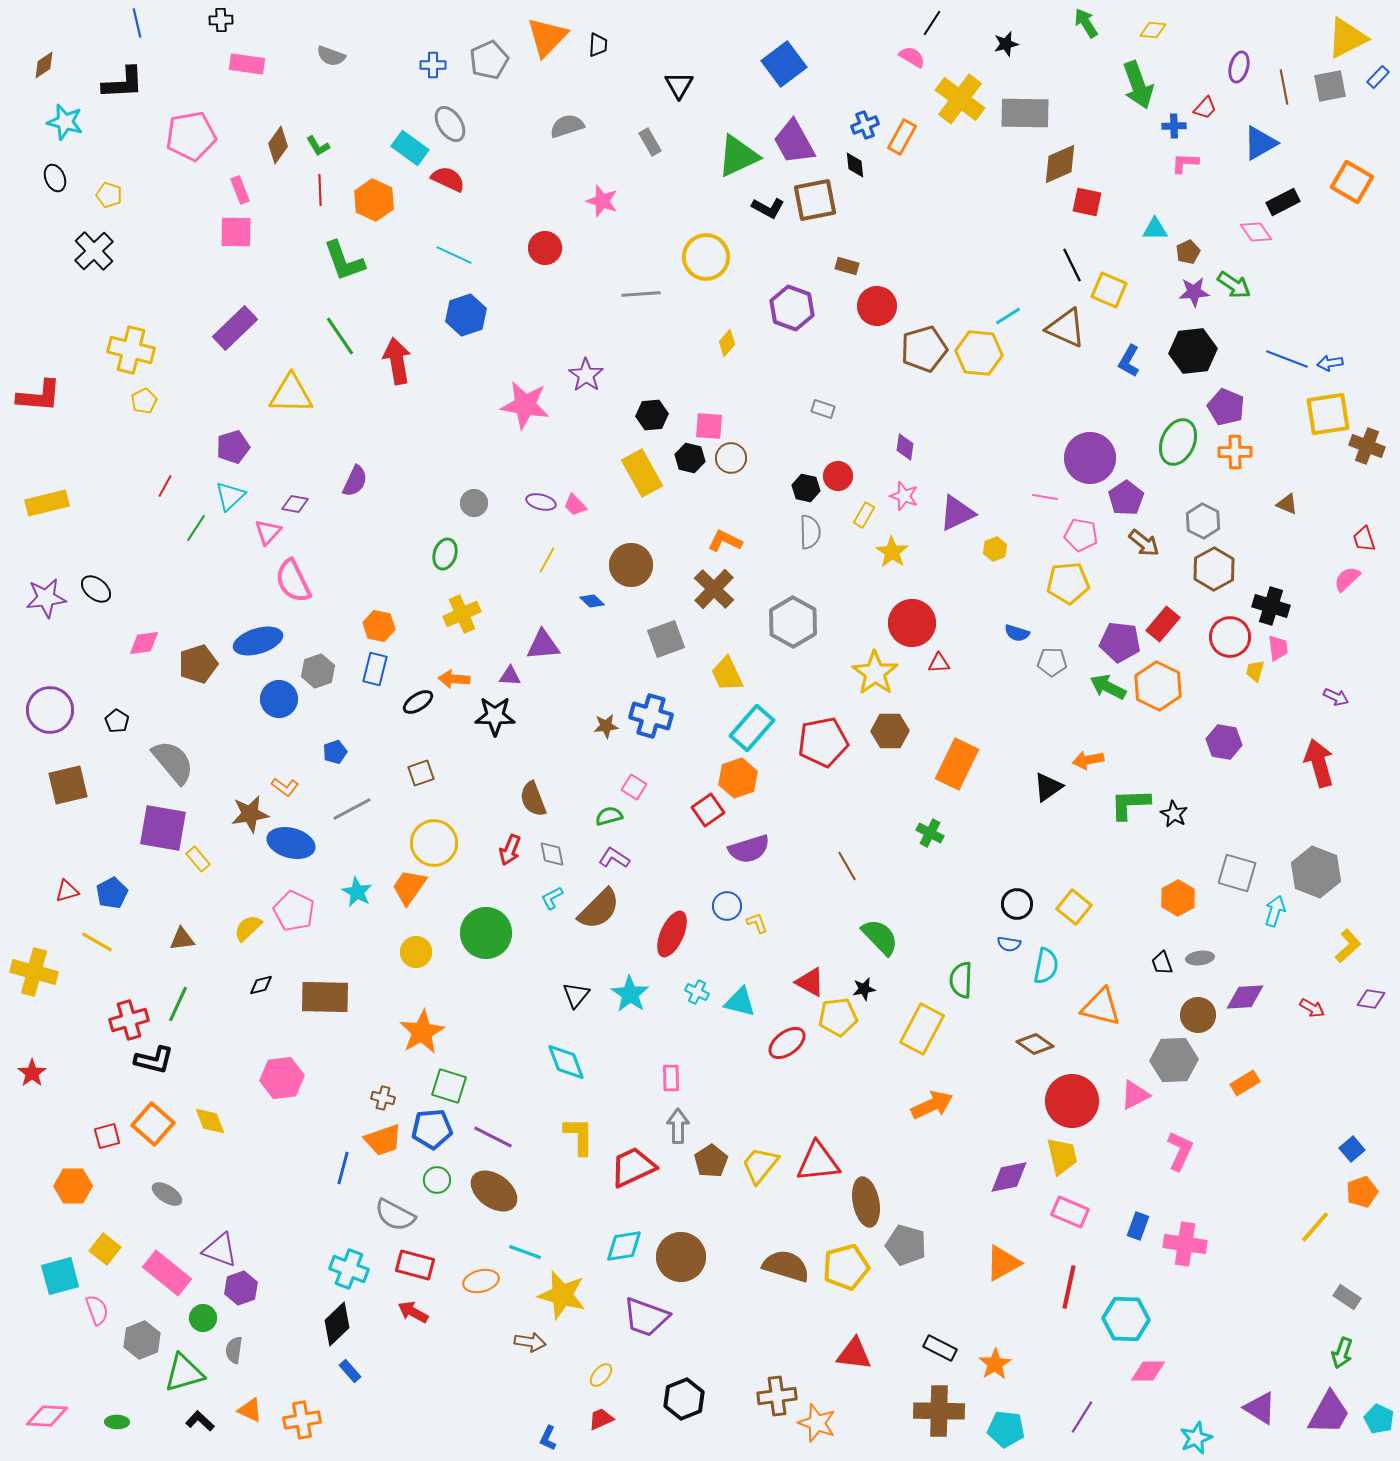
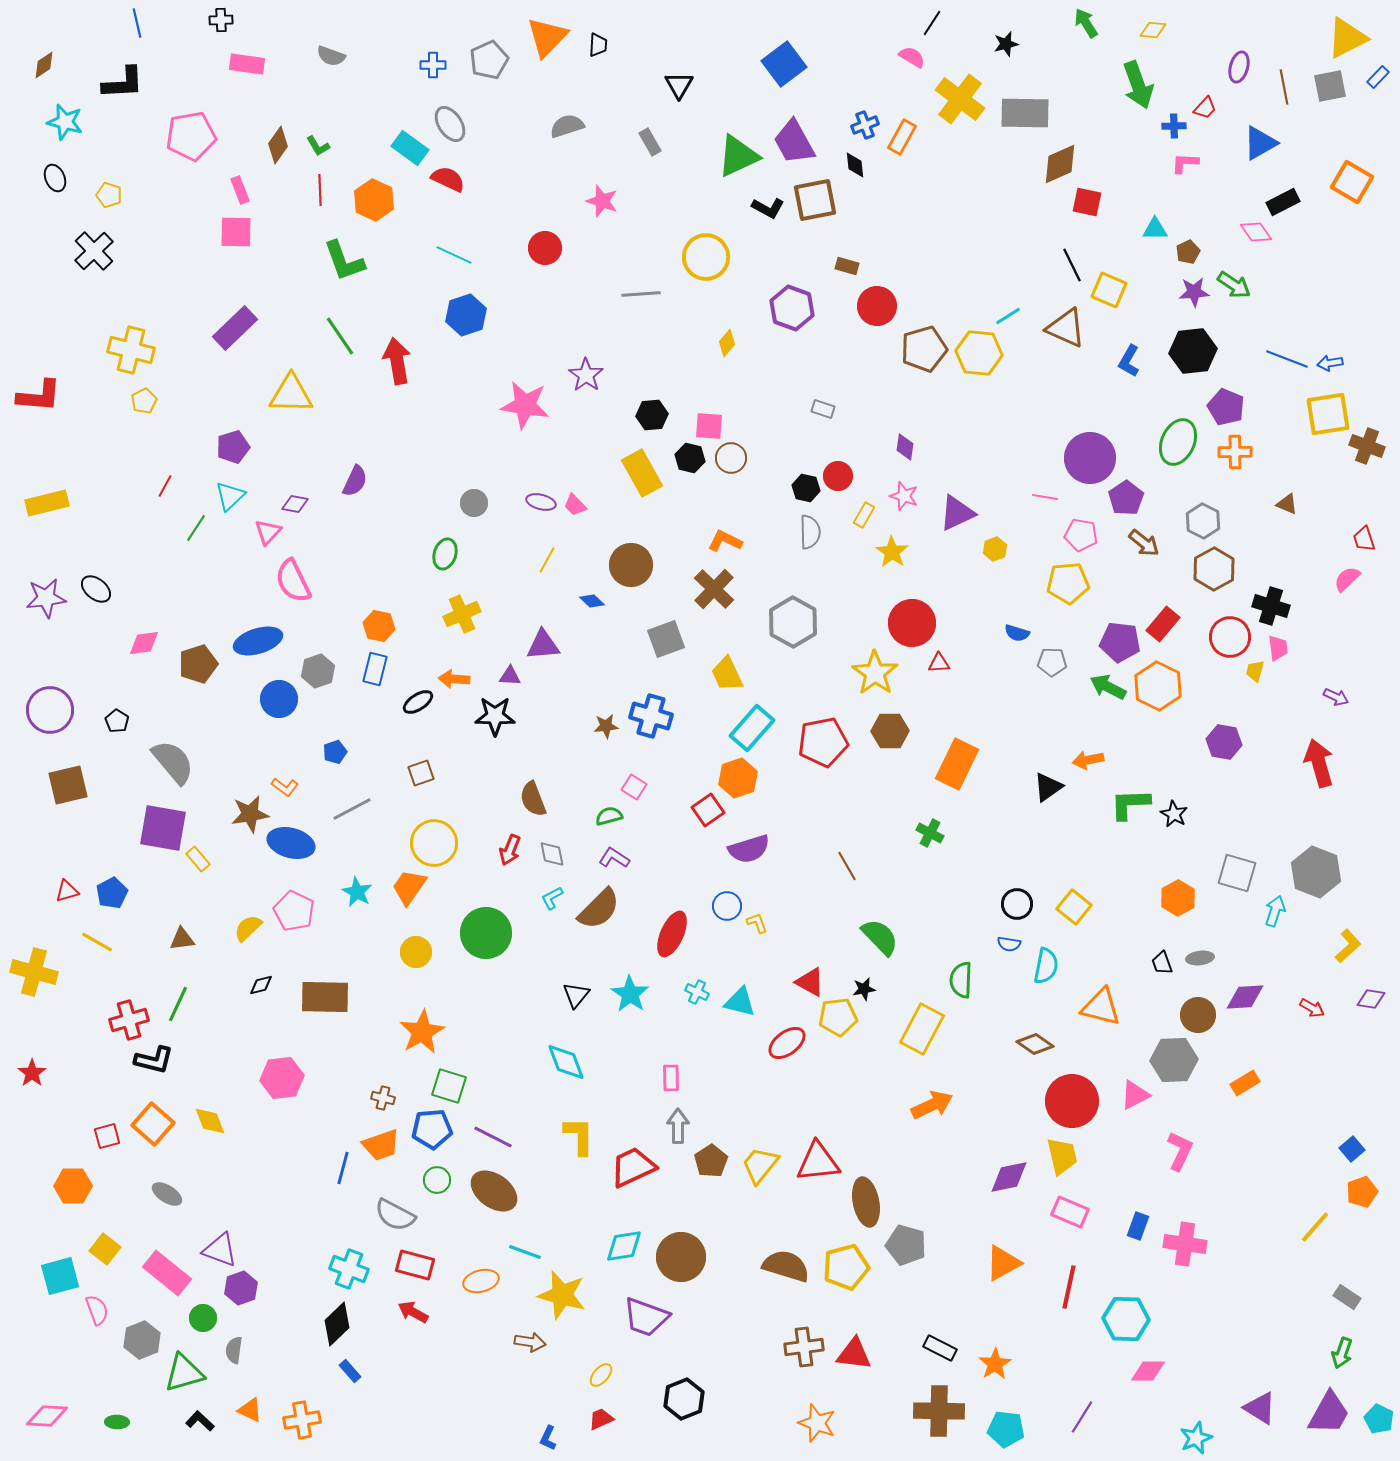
orange trapezoid at (383, 1140): moved 2 px left, 5 px down
brown cross at (777, 1396): moved 27 px right, 49 px up
